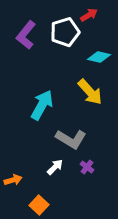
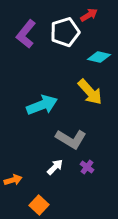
purple L-shape: moved 1 px up
cyan arrow: rotated 40 degrees clockwise
